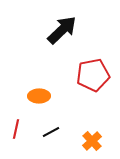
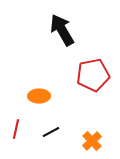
black arrow: rotated 76 degrees counterclockwise
